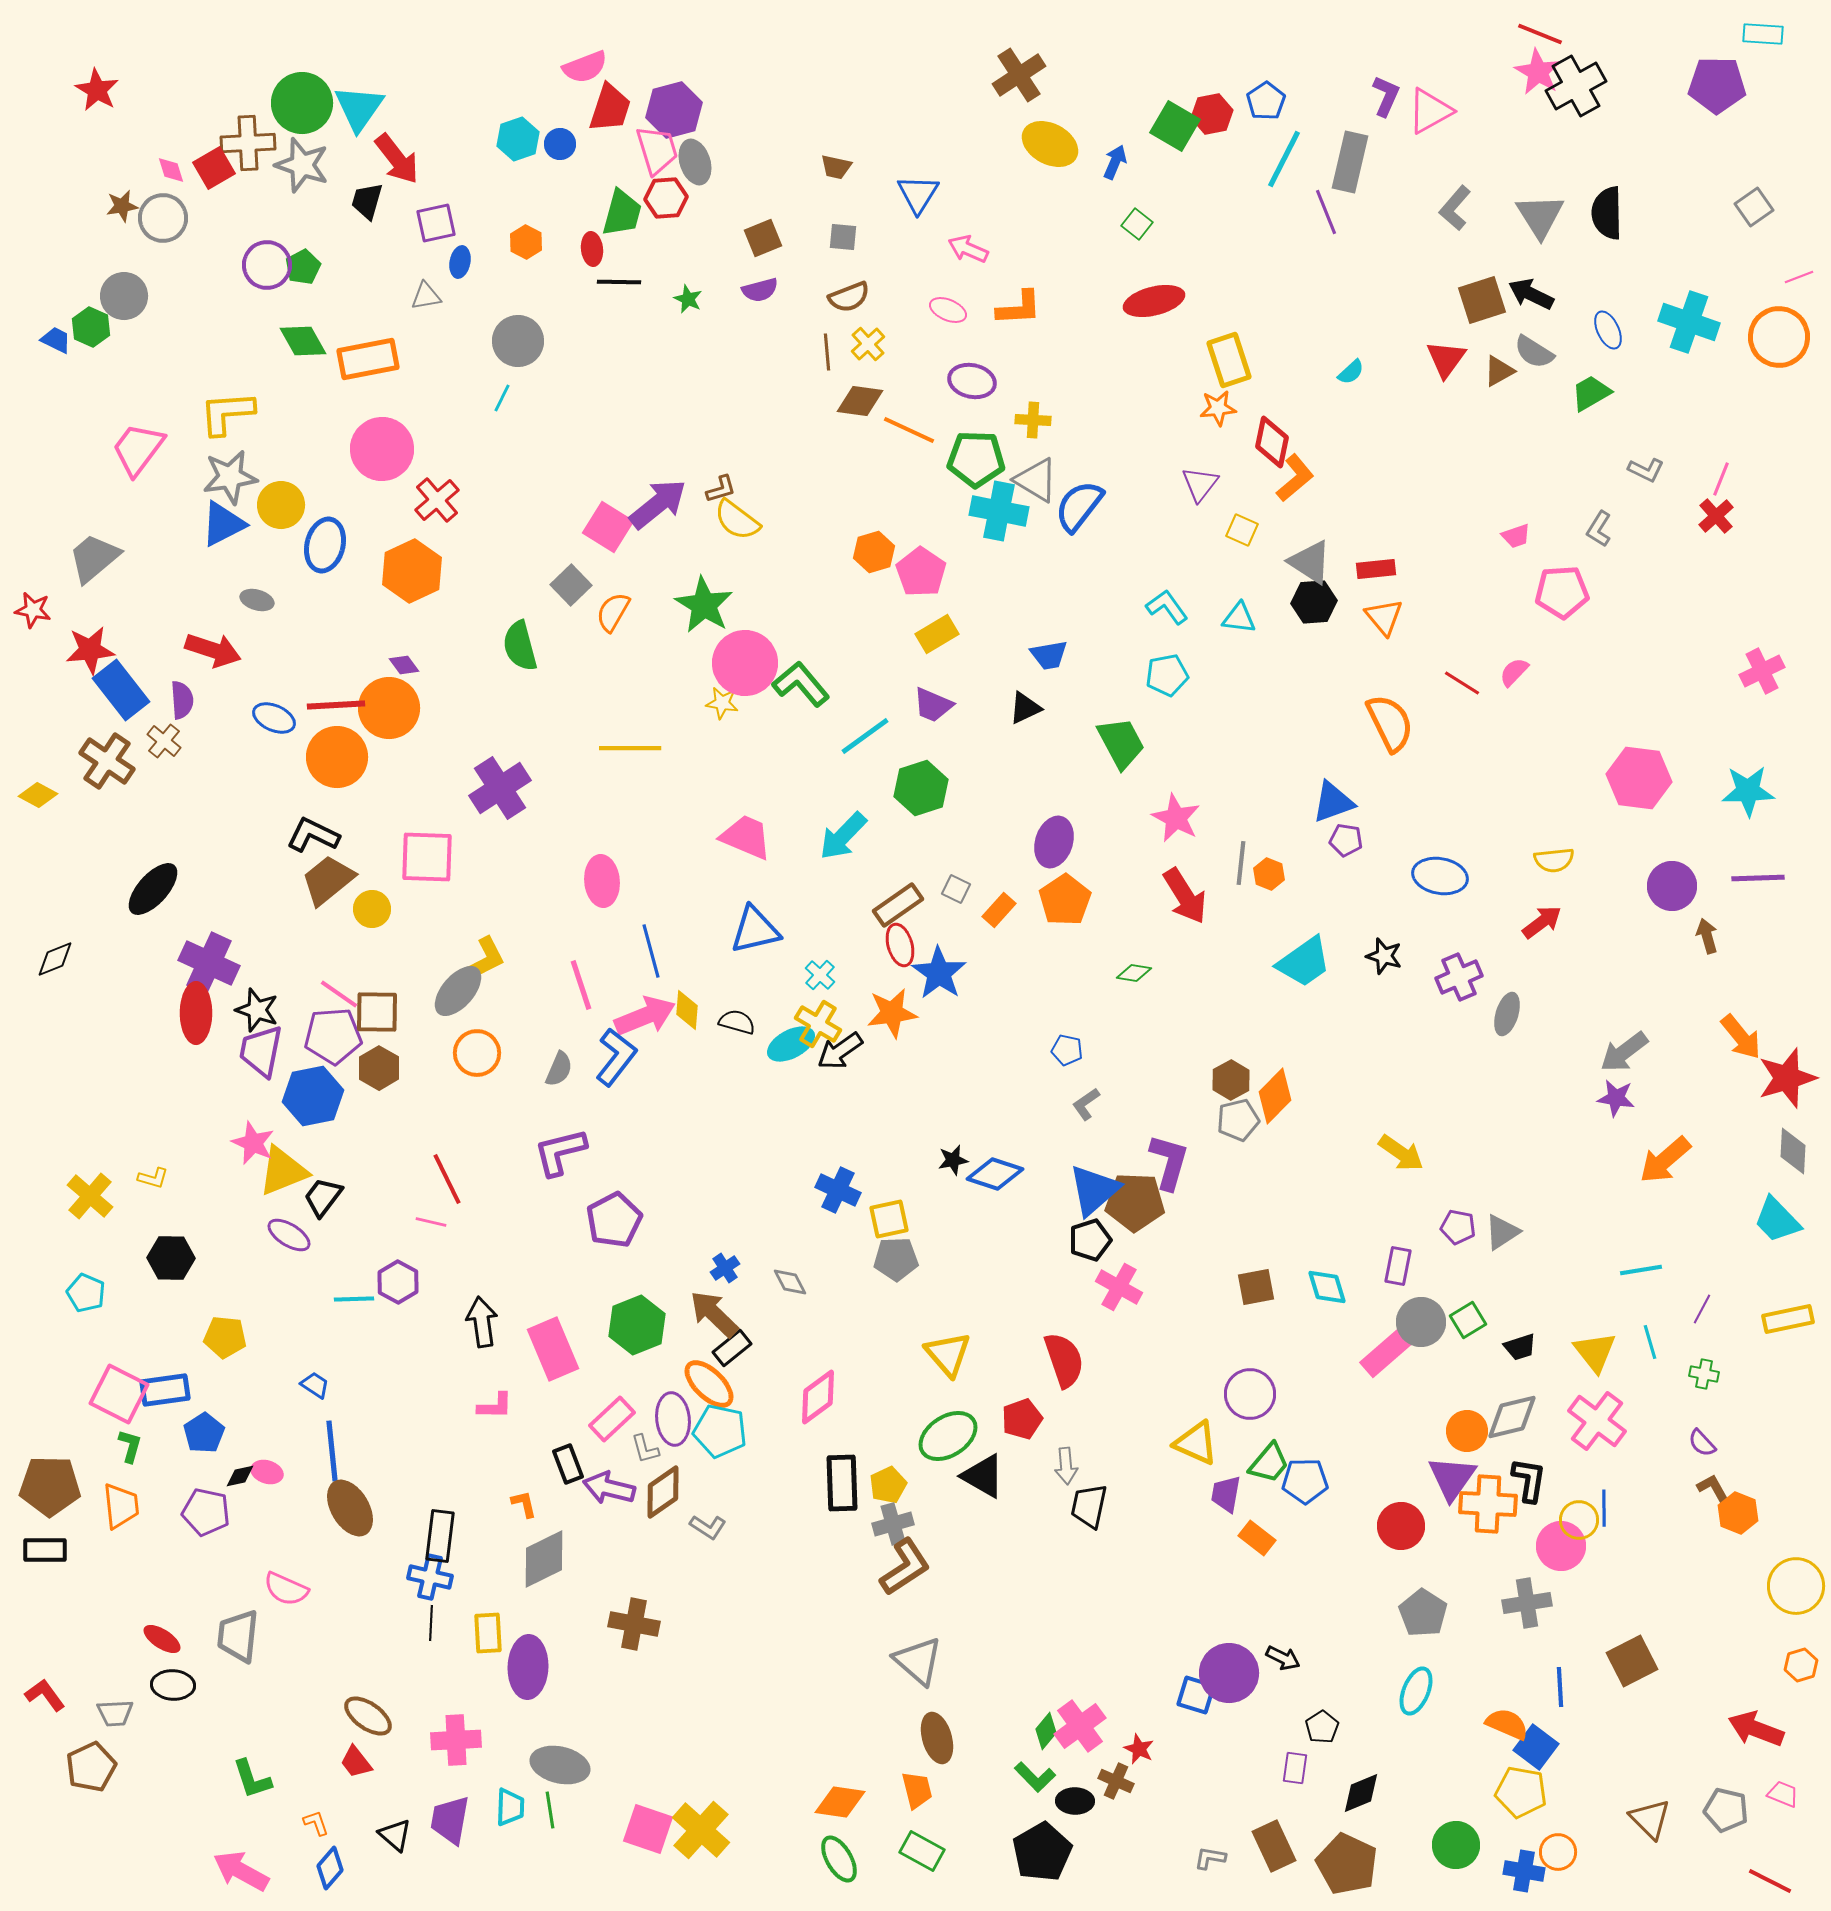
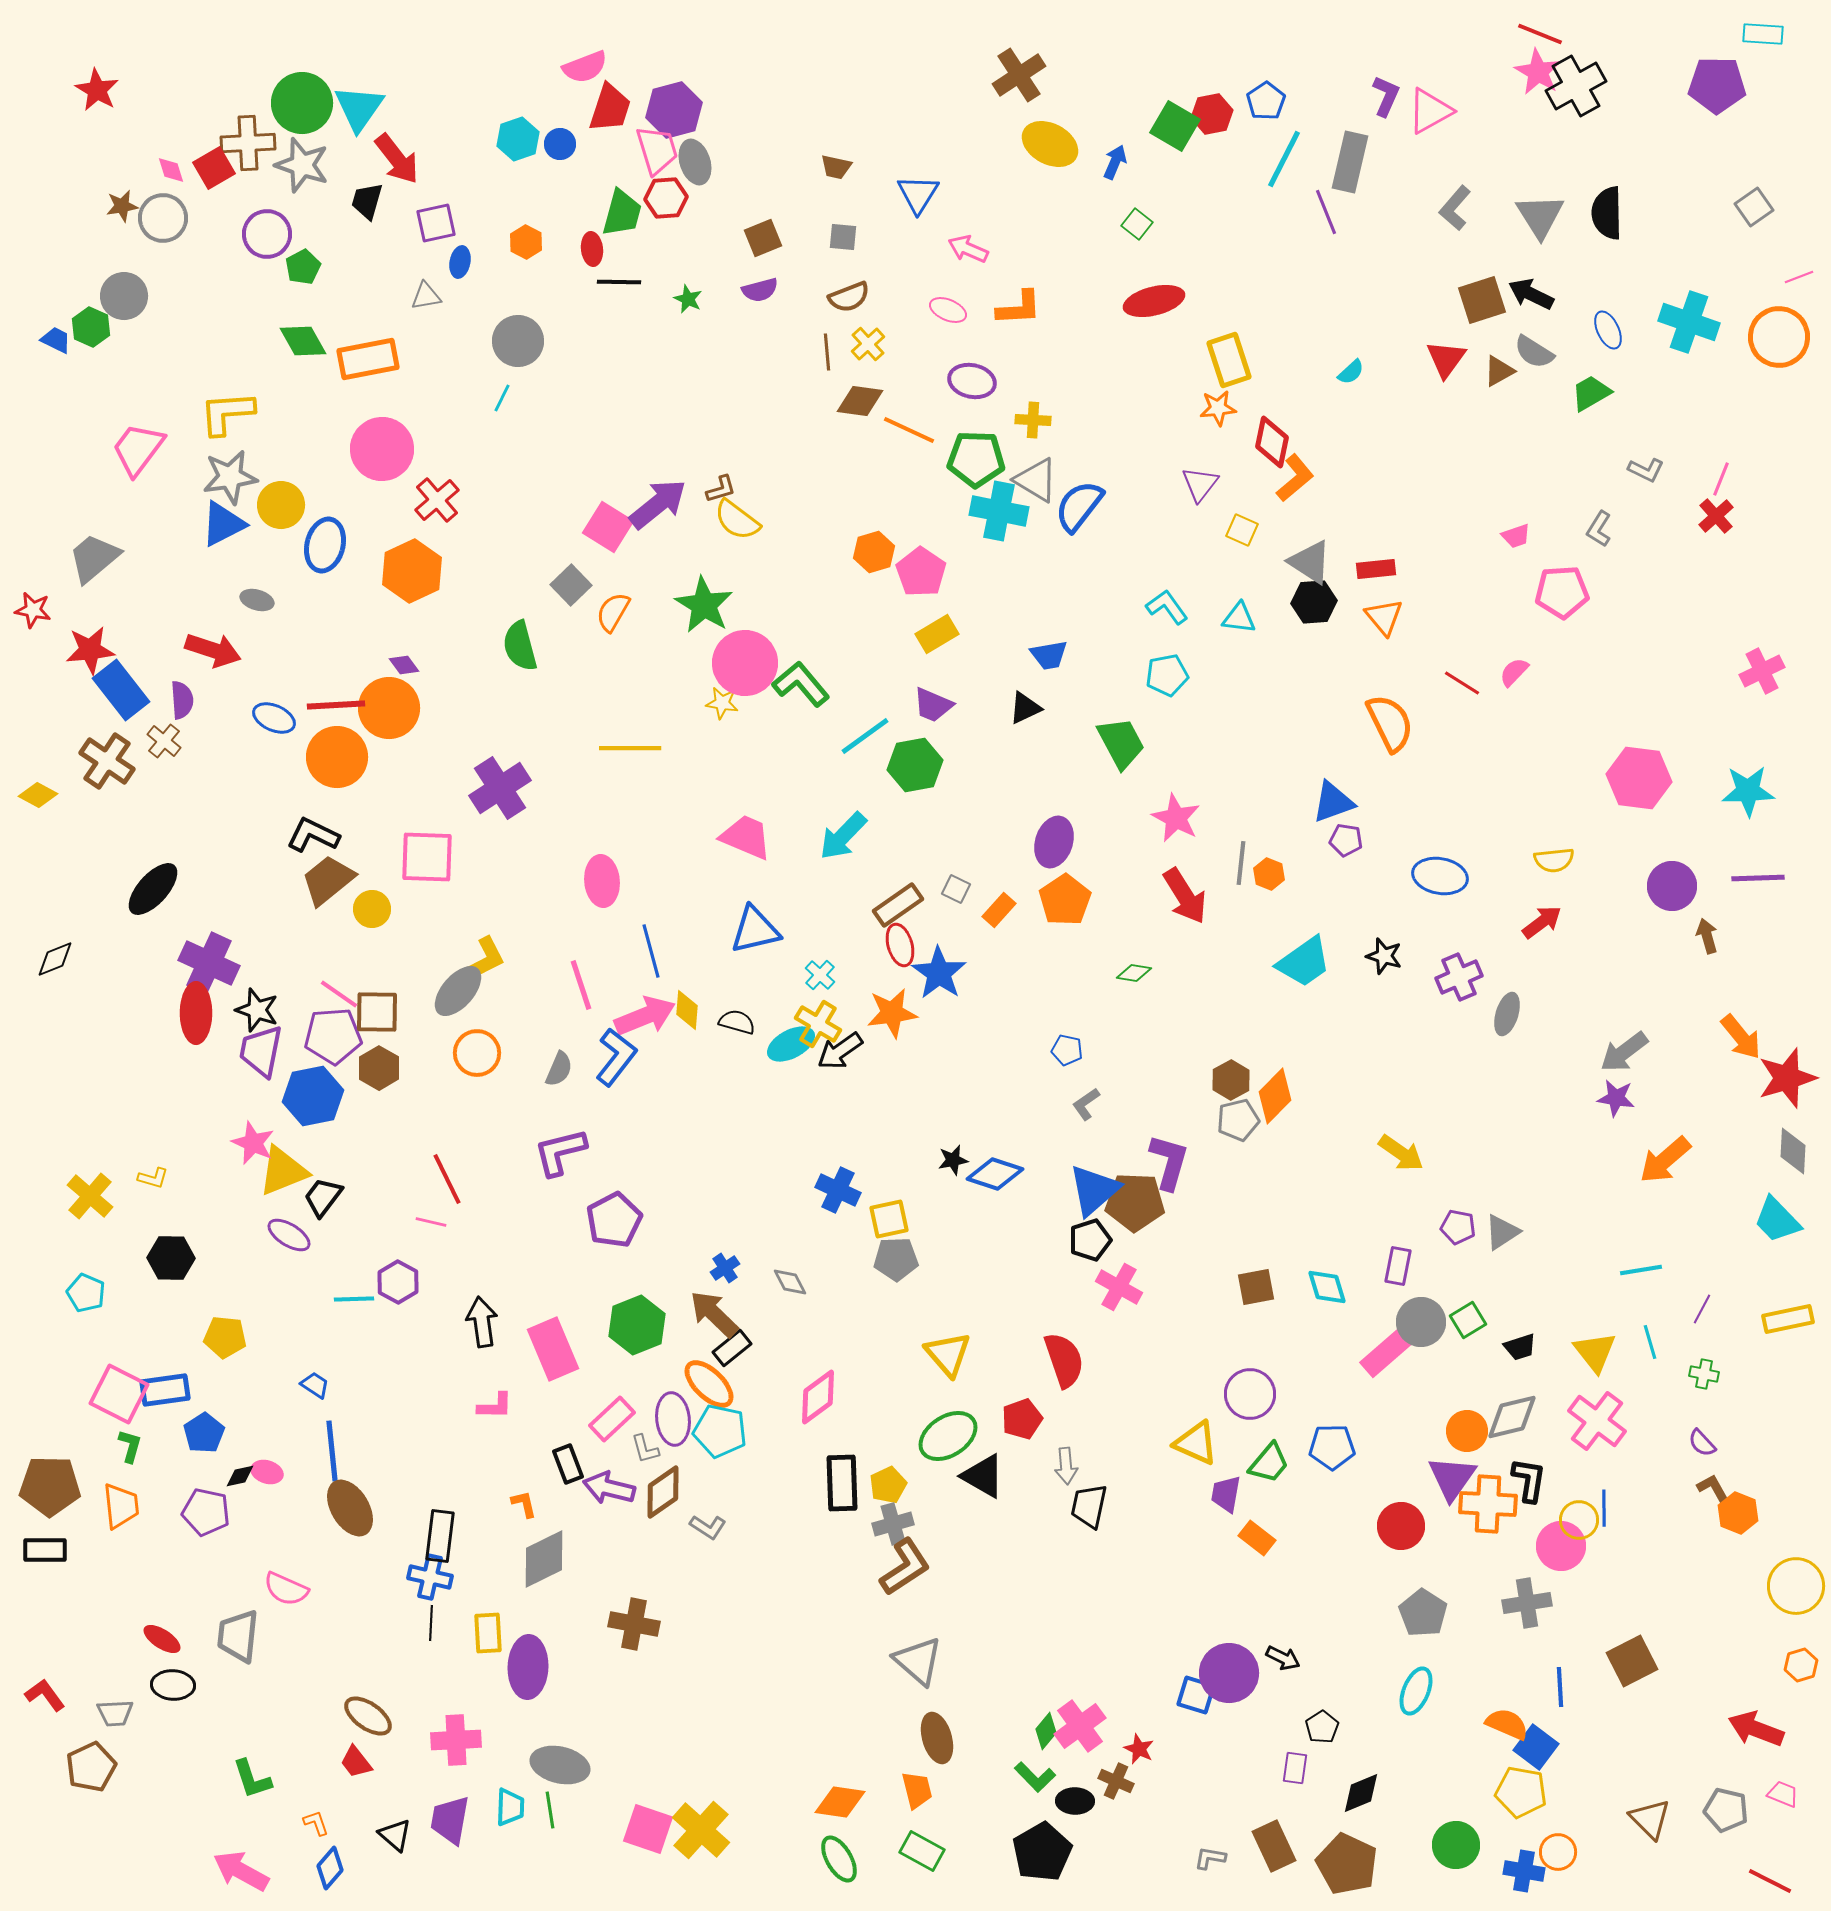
purple circle at (267, 265): moved 31 px up
green hexagon at (921, 788): moved 6 px left, 23 px up; rotated 8 degrees clockwise
blue pentagon at (1305, 1481): moved 27 px right, 34 px up
